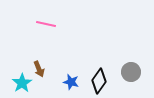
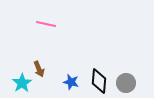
gray circle: moved 5 px left, 11 px down
black diamond: rotated 30 degrees counterclockwise
